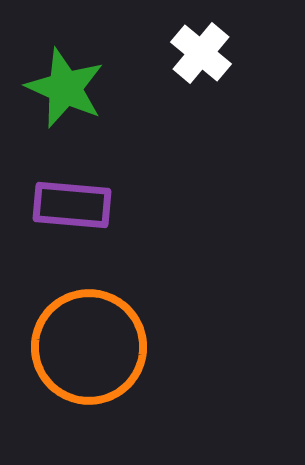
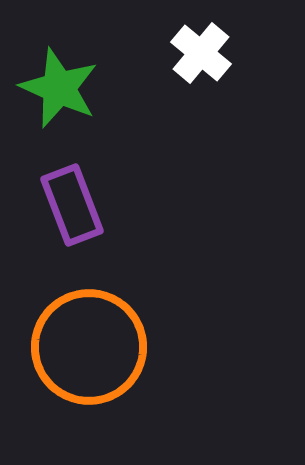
green star: moved 6 px left
purple rectangle: rotated 64 degrees clockwise
